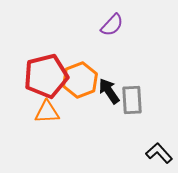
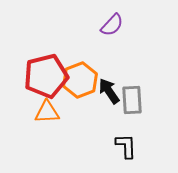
black L-shape: moved 33 px left, 7 px up; rotated 40 degrees clockwise
